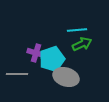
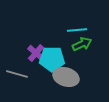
purple cross: rotated 24 degrees clockwise
cyan pentagon: rotated 20 degrees clockwise
gray line: rotated 15 degrees clockwise
